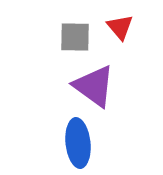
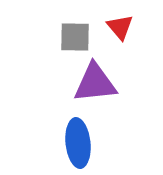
purple triangle: moved 1 px right, 3 px up; rotated 42 degrees counterclockwise
